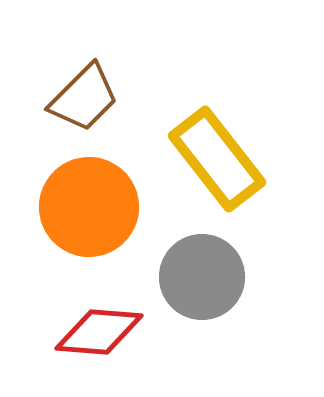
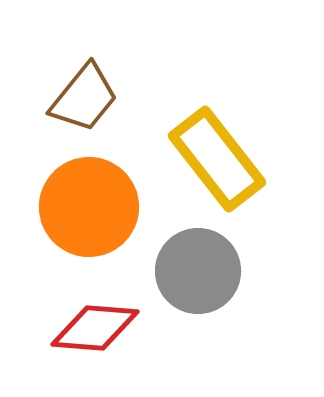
brown trapezoid: rotated 6 degrees counterclockwise
gray circle: moved 4 px left, 6 px up
red diamond: moved 4 px left, 4 px up
